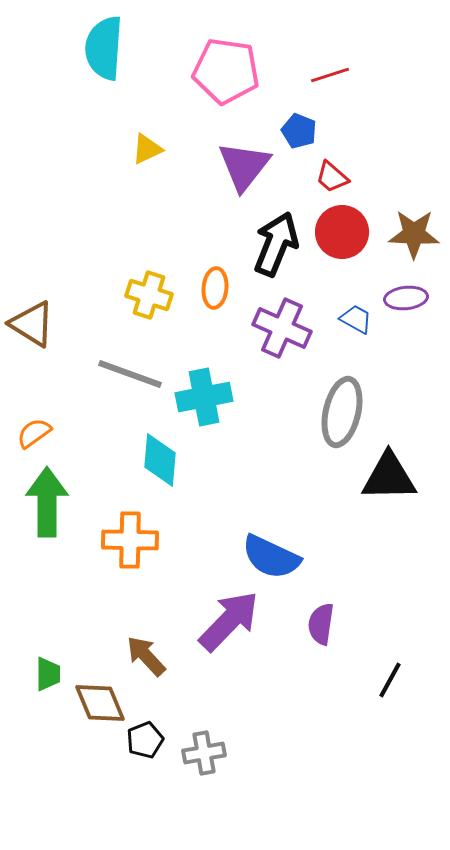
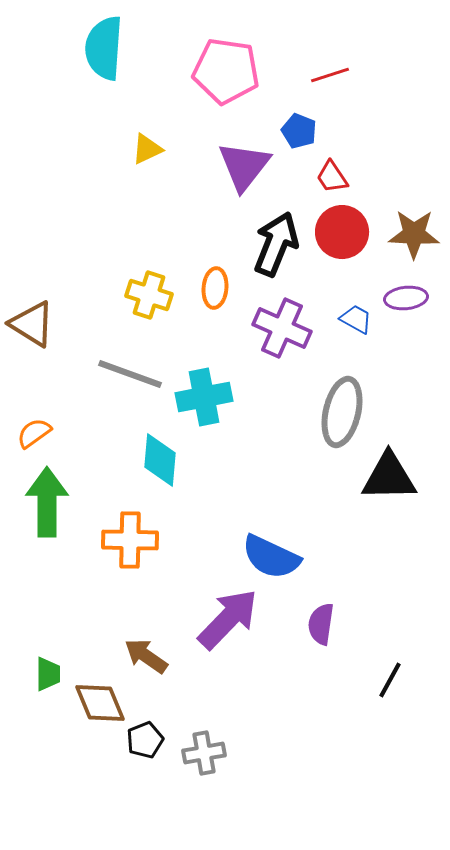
red trapezoid: rotated 15 degrees clockwise
purple arrow: moved 1 px left, 2 px up
brown arrow: rotated 12 degrees counterclockwise
